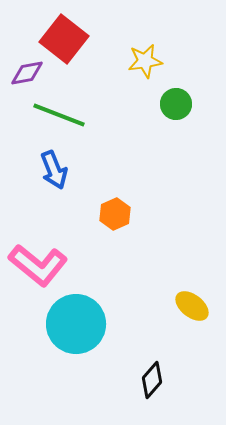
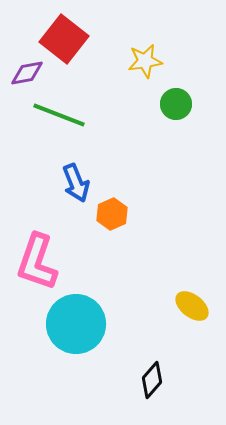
blue arrow: moved 22 px right, 13 px down
orange hexagon: moved 3 px left
pink L-shape: moved 1 px left, 3 px up; rotated 70 degrees clockwise
